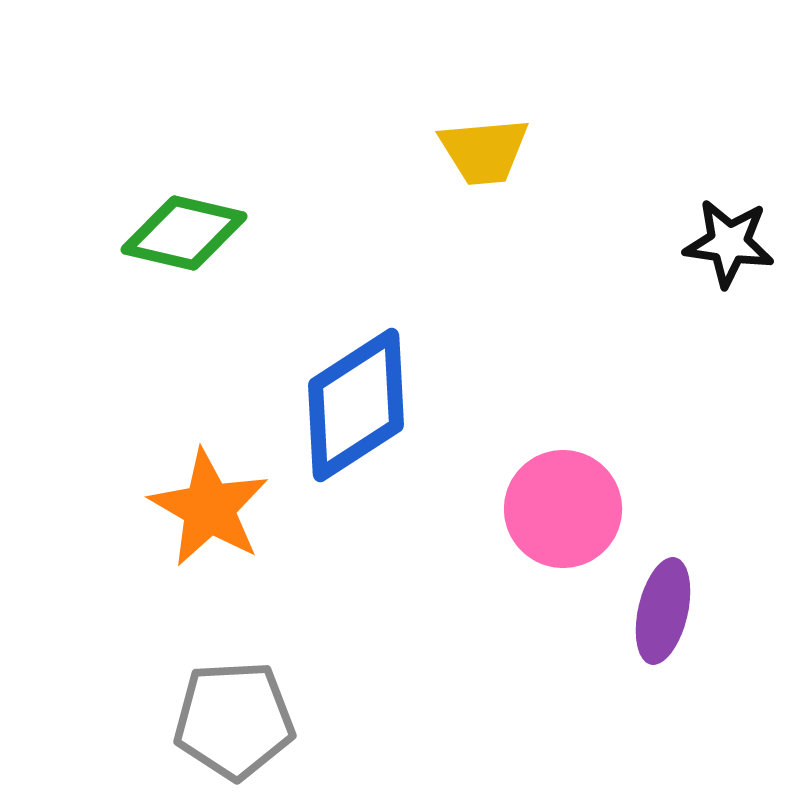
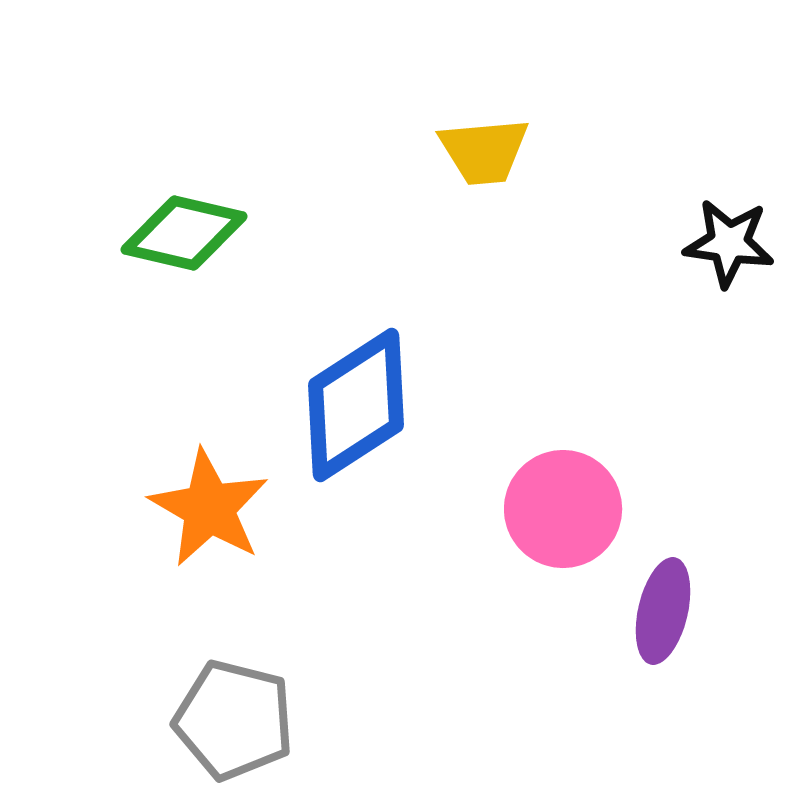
gray pentagon: rotated 17 degrees clockwise
